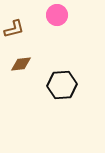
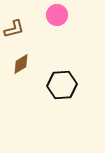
brown diamond: rotated 25 degrees counterclockwise
